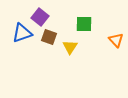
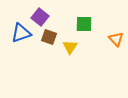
blue triangle: moved 1 px left
orange triangle: moved 1 px up
